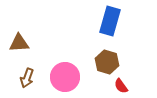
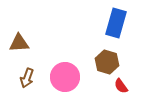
blue rectangle: moved 6 px right, 2 px down
